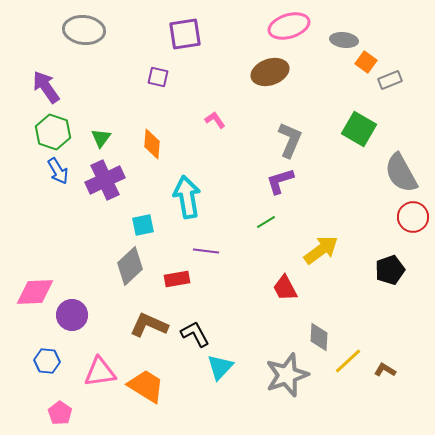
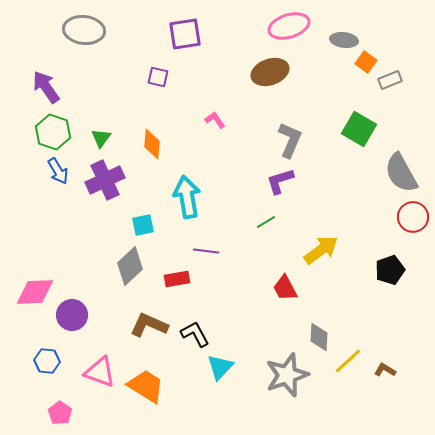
pink triangle at (100, 372): rotated 28 degrees clockwise
